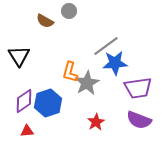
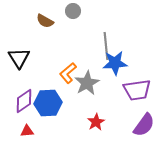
gray circle: moved 4 px right
gray line: rotated 60 degrees counterclockwise
black triangle: moved 2 px down
orange L-shape: moved 2 px left, 1 px down; rotated 35 degrees clockwise
purple trapezoid: moved 1 px left, 2 px down
blue hexagon: rotated 16 degrees clockwise
purple semicircle: moved 5 px right, 5 px down; rotated 75 degrees counterclockwise
